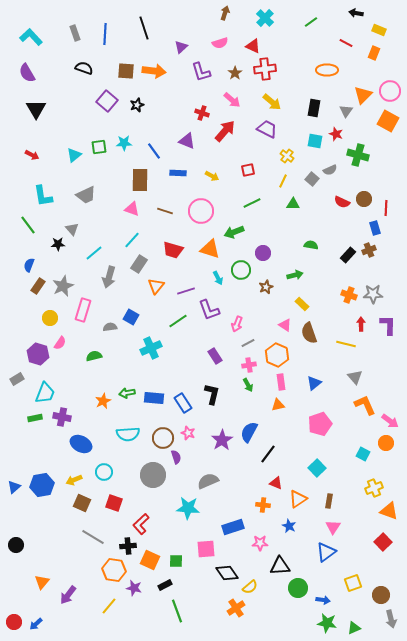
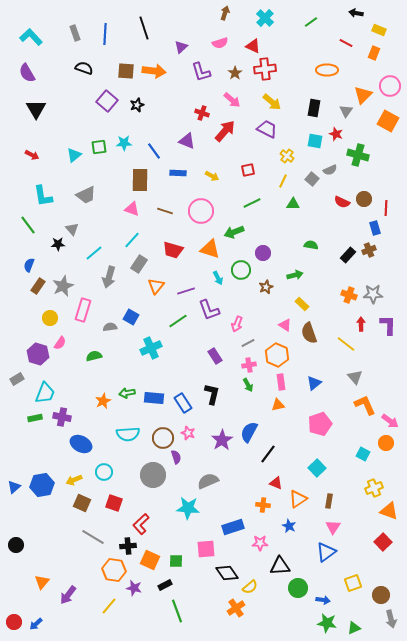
pink circle at (390, 91): moved 5 px up
yellow line at (346, 344): rotated 24 degrees clockwise
